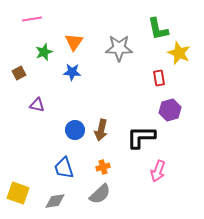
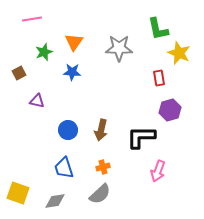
purple triangle: moved 4 px up
blue circle: moved 7 px left
